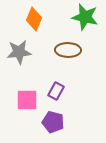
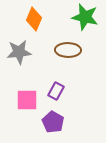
purple pentagon: rotated 15 degrees clockwise
